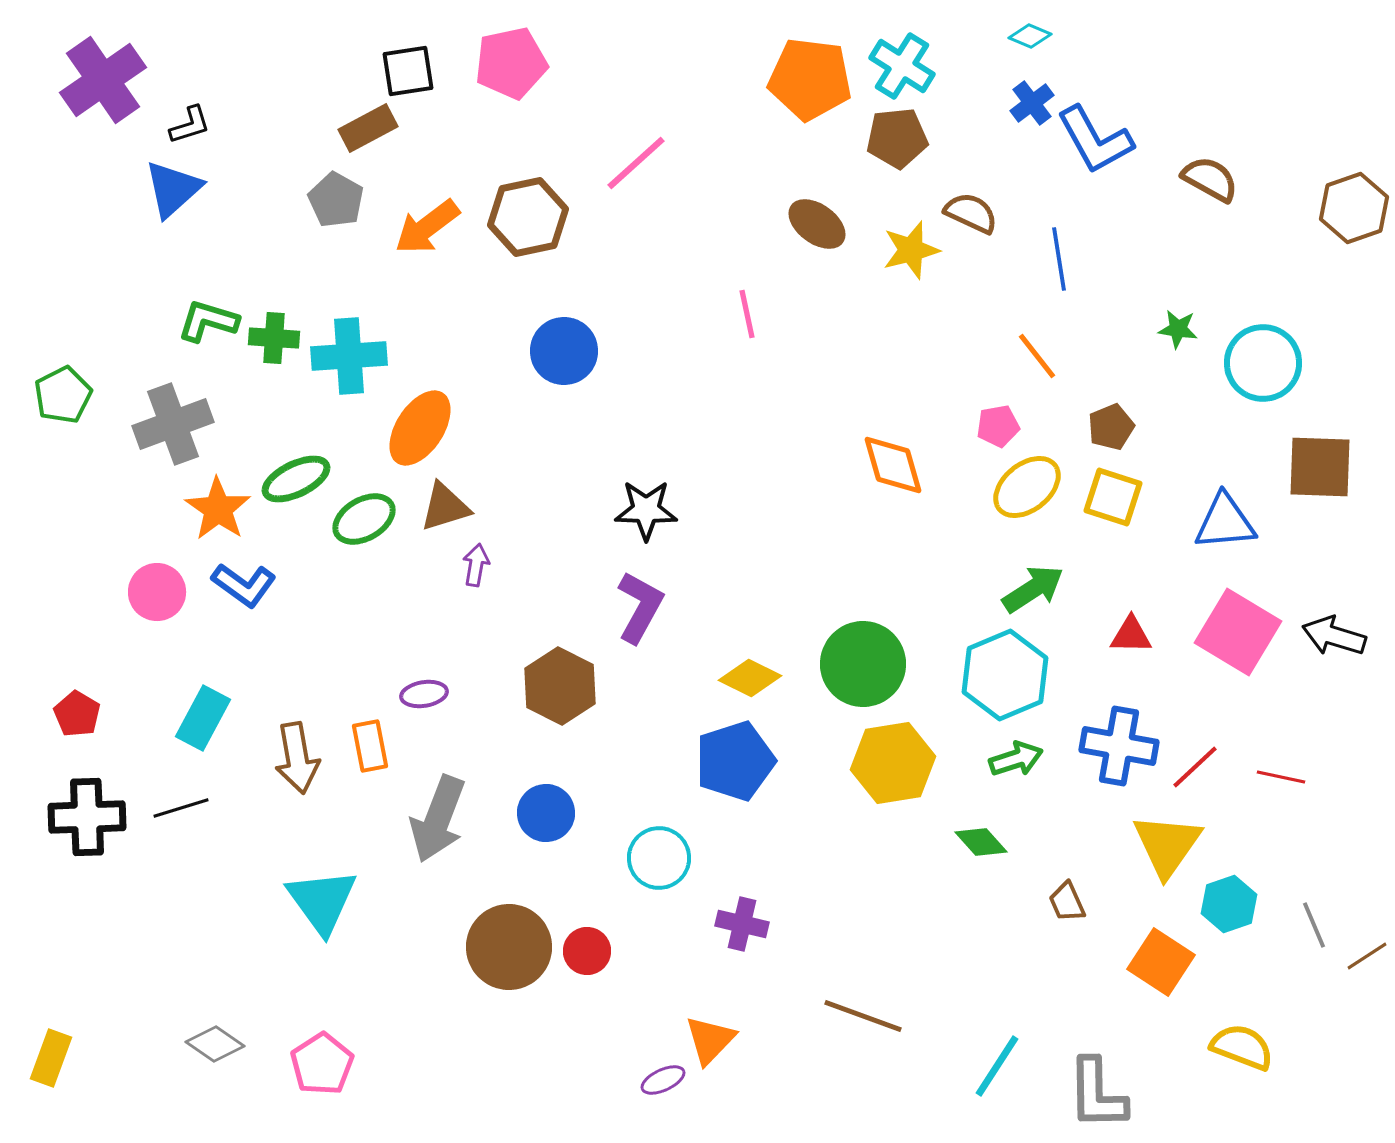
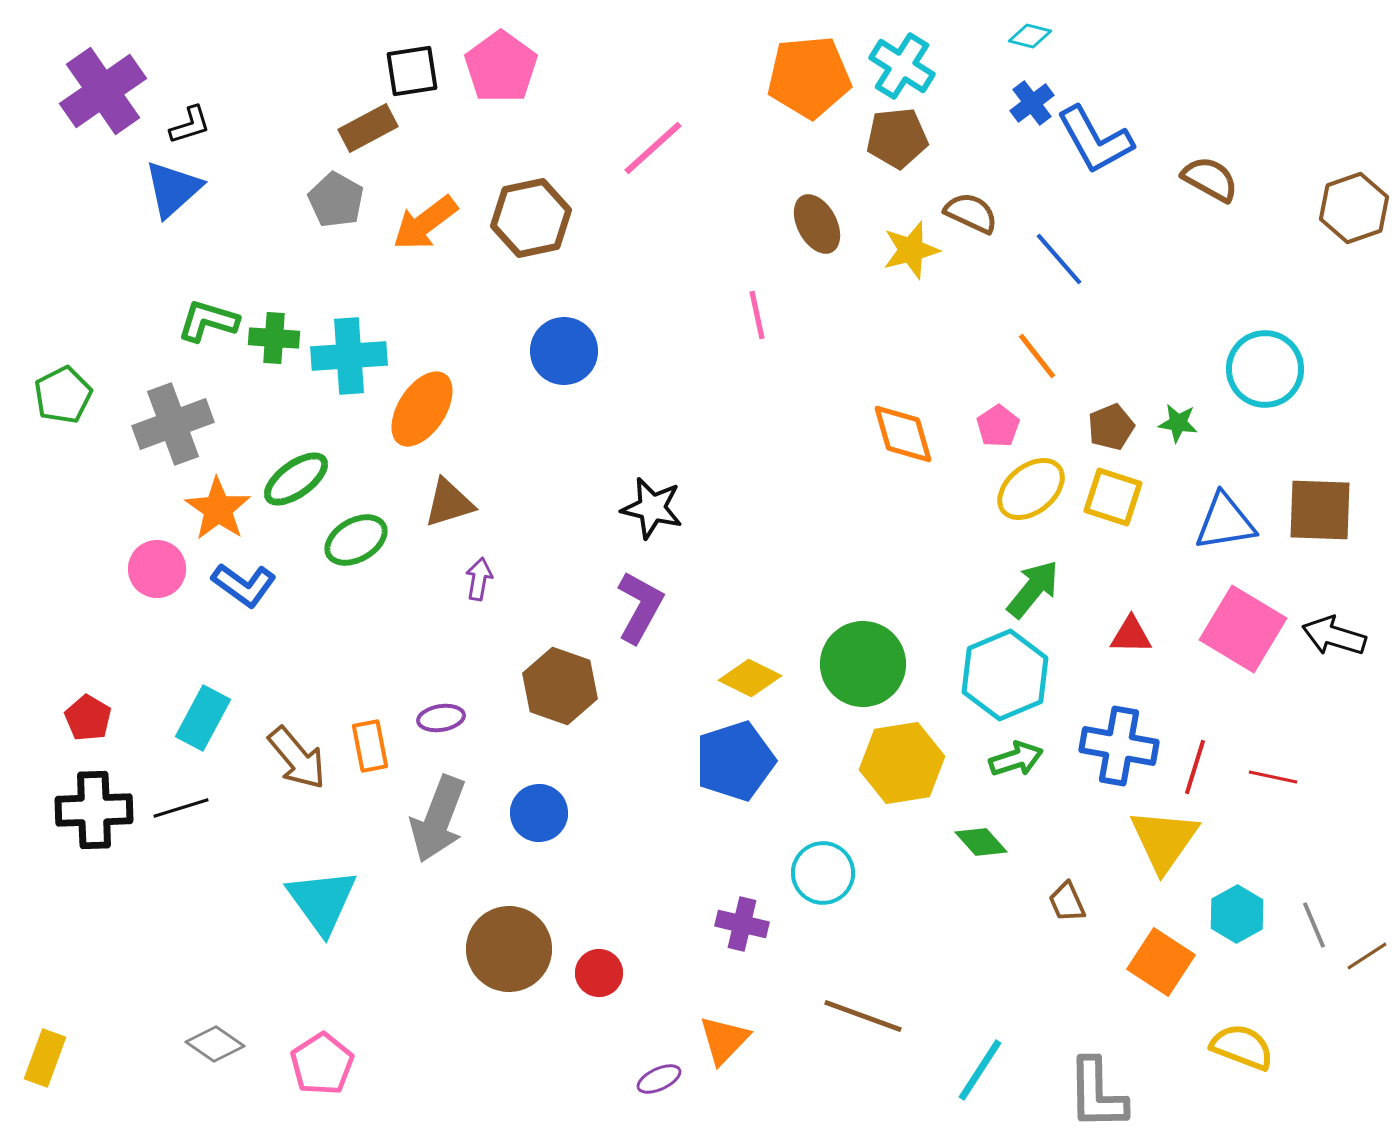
cyan diamond at (1030, 36): rotated 9 degrees counterclockwise
pink pentagon at (511, 63): moved 10 px left, 4 px down; rotated 24 degrees counterclockwise
black square at (408, 71): moved 4 px right
orange pentagon at (810, 79): moved 1 px left, 2 px up; rotated 12 degrees counterclockwise
purple cross at (103, 80): moved 11 px down
pink line at (636, 163): moved 17 px right, 15 px up
brown hexagon at (528, 217): moved 3 px right, 1 px down
brown ellipse at (817, 224): rotated 26 degrees clockwise
orange arrow at (427, 227): moved 2 px left, 4 px up
blue line at (1059, 259): rotated 32 degrees counterclockwise
pink line at (747, 314): moved 10 px right, 1 px down
green star at (1178, 329): moved 94 px down
cyan circle at (1263, 363): moved 2 px right, 6 px down
pink pentagon at (998, 426): rotated 24 degrees counterclockwise
orange ellipse at (420, 428): moved 2 px right, 19 px up
orange diamond at (893, 465): moved 10 px right, 31 px up
brown square at (1320, 467): moved 43 px down
green ellipse at (296, 479): rotated 10 degrees counterclockwise
yellow ellipse at (1027, 487): moved 4 px right, 2 px down
brown triangle at (445, 507): moved 4 px right, 4 px up
black star at (646, 510): moved 6 px right, 2 px up; rotated 12 degrees clockwise
green ellipse at (364, 519): moved 8 px left, 21 px down
blue triangle at (1225, 522): rotated 4 degrees counterclockwise
purple arrow at (476, 565): moved 3 px right, 14 px down
green arrow at (1033, 589): rotated 18 degrees counterclockwise
pink circle at (157, 592): moved 23 px up
pink square at (1238, 632): moved 5 px right, 3 px up
brown hexagon at (560, 686): rotated 8 degrees counterclockwise
purple ellipse at (424, 694): moved 17 px right, 24 px down
red pentagon at (77, 714): moved 11 px right, 4 px down
brown arrow at (297, 758): rotated 30 degrees counterclockwise
yellow hexagon at (893, 763): moved 9 px right
red line at (1195, 767): rotated 30 degrees counterclockwise
red line at (1281, 777): moved 8 px left
blue circle at (546, 813): moved 7 px left
black cross at (87, 817): moved 7 px right, 7 px up
yellow triangle at (1167, 845): moved 3 px left, 5 px up
cyan circle at (659, 858): moved 164 px right, 15 px down
cyan hexagon at (1229, 904): moved 8 px right, 10 px down; rotated 10 degrees counterclockwise
brown circle at (509, 947): moved 2 px down
red circle at (587, 951): moved 12 px right, 22 px down
orange triangle at (710, 1040): moved 14 px right
yellow rectangle at (51, 1058): moved 6 px left
cyan line at (997, 1066): moved 17 px left, 4 px down
purple ellipse at (663, 1080): moved 4 px left, 1 px up
